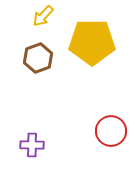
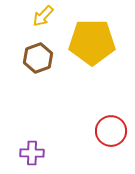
purple cross: moved 8 px down
